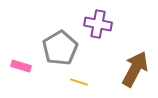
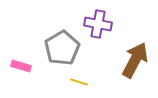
gray pentagon: moved 2 px right
brown arrow: moved 9 px up
